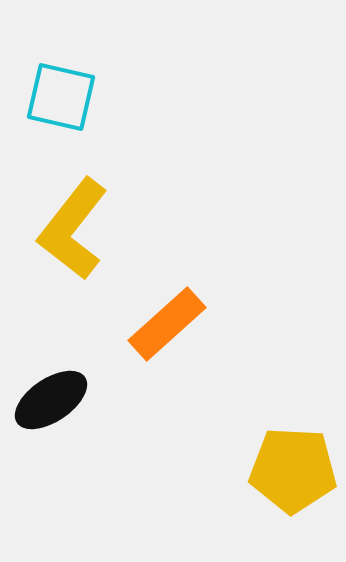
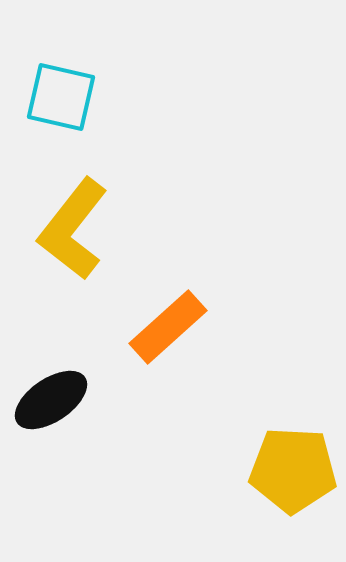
orange rectangle: moved 1 px right, 3 px down
